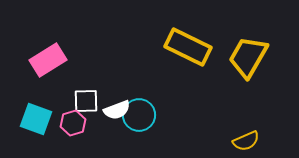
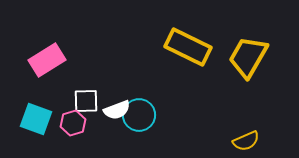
pink rectangle: moved 1 px left
